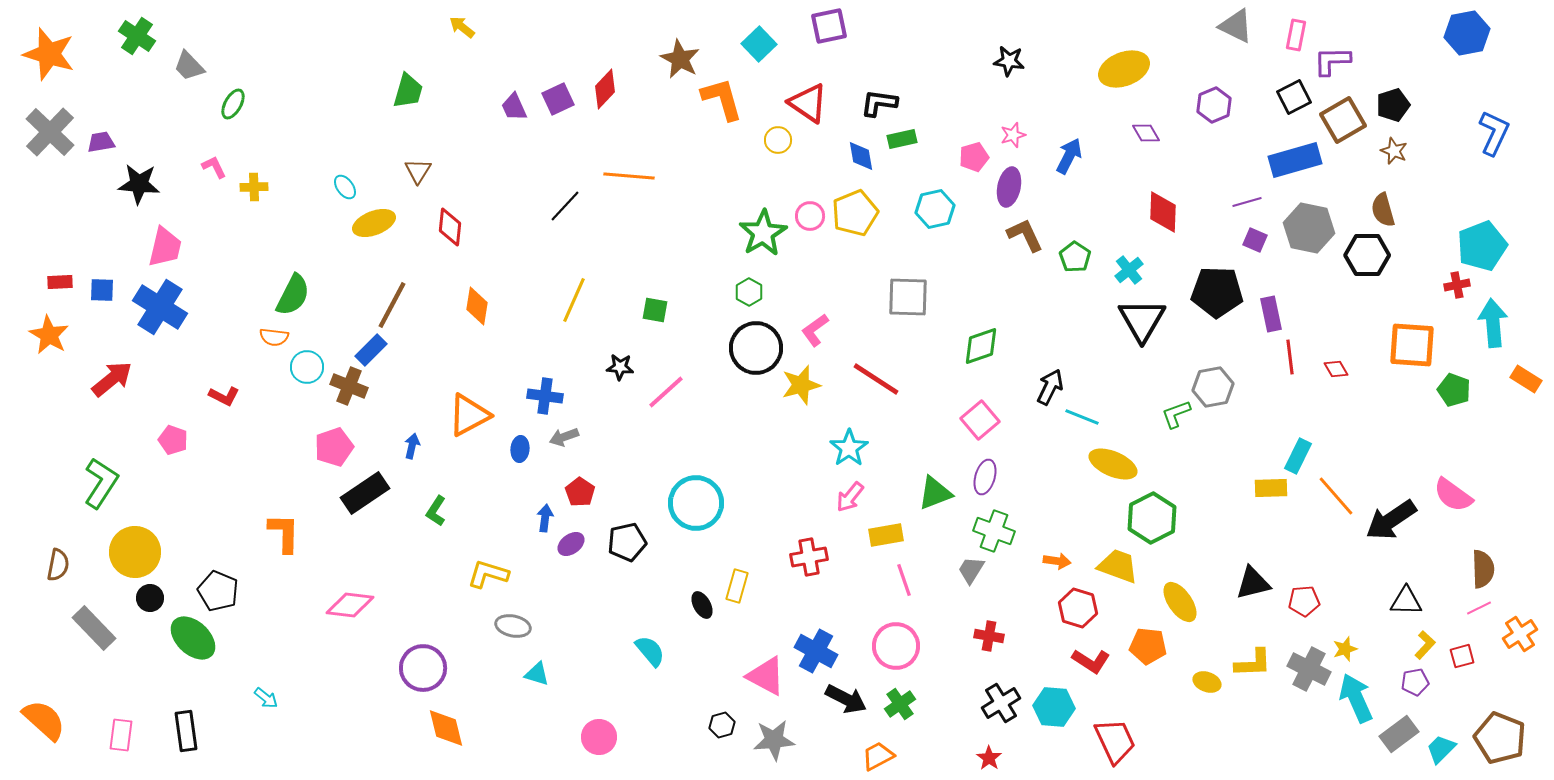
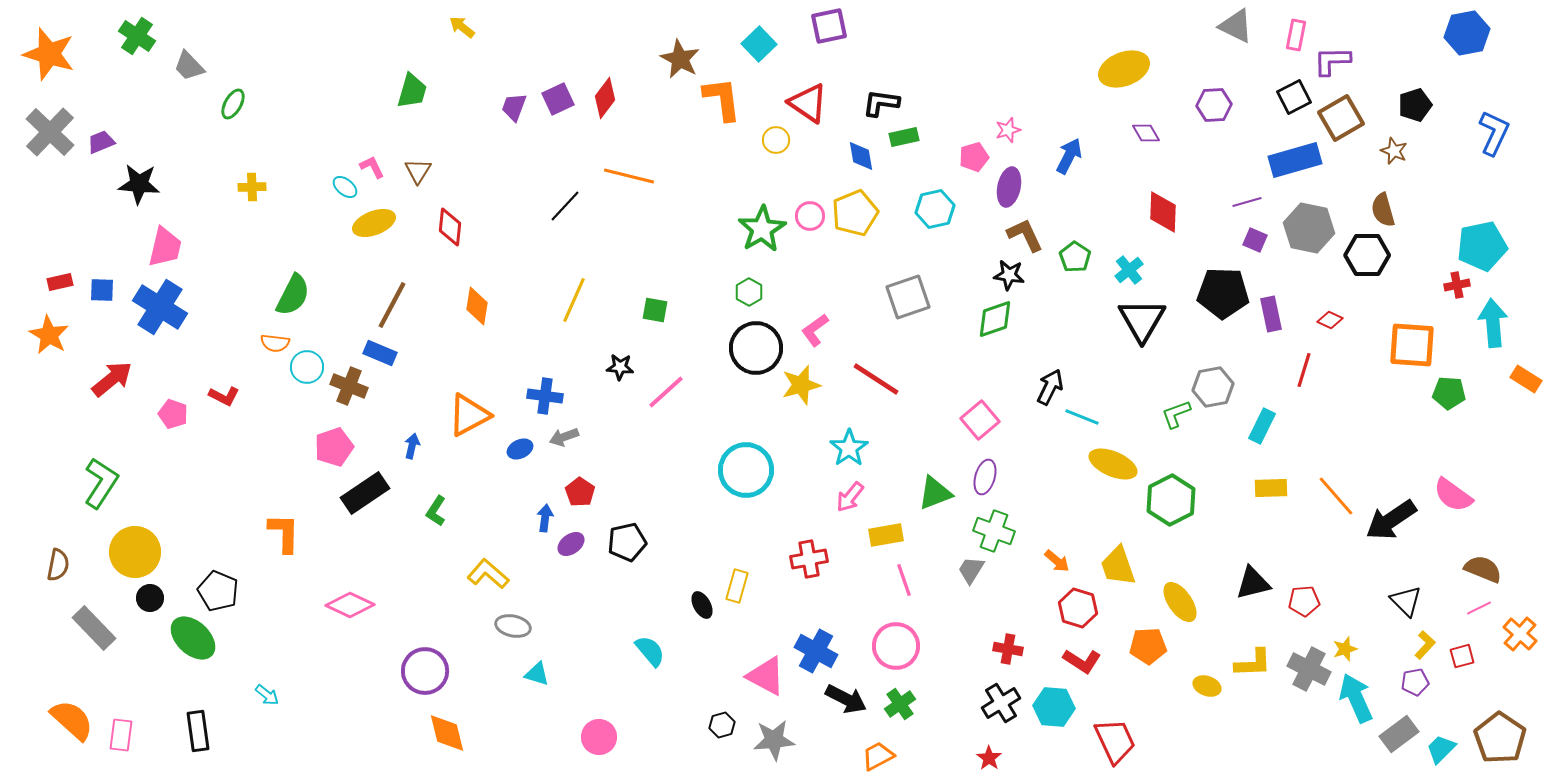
black star at (1009, 61): moved 214 px down
red diamond at (605, 89): moved 9 px down; rotated 6 degrees counterclockwise
green trapezoid at (408, 91): moved 4 px right
orange L-shape at (722, 99): rotated 9 degrees clockwise
black L-shape at (879, 103): moved 2 px right
purple hexagon at (1214, 105): rotated 20 degrees clockwise
black pentagon at (1393, 105): moved 22 px right
purple trapezoid at (514, 107): rotated 44 degrees clockwise
brown square at (1343, 120): moved 2 px left, 2 px up
pink star at (1013, 135): moved 5 px left, 5 px up
green rectangle at (902, 139): moved 2 px right, 2 px up
yellow circle at (778, 140): moved 2 px left
purple trapezoid at (101, 142): rotated 12 degrees counterclockwise
pink L-shape at (214, 167): moved 158 px right
orange line at (629, 176): rotated 9 degrees clockwise
yellow cross at (254, 187): moved 2 px left
cyan ellipse at (345, 187): rotated 15 degrees counterclockwise
green star at (763, 233): moved 1 px left, 4 px up
cyan pentagon at (1482, 246): rotated 9 degrees clockwise
red rectangle at (60, 282): rotated 10 degrees counterclockwise
black pentagon at (1217, 292): moved 6 px right, 1 px down
gray square at (908, 297): rotated 21 degrees counterclockwise
orange semicircle at (274, 337): moved 1 px right, 6 px down
green diamond at (981, 346): moved 14 px right, 27 px up
blue rectangle at (371, 350): moved 9 px right, 3 px down; rotated 68 degrees clockwise
red line at (1290, 357): moved 14 px right, 13 px down; rotated 24 degrees clockwise
red diamond at (1336, 369): moved 6 px left, 49 px up; rotated 35 degrees counterclockwise
green pentagon at (1454, 390): moved 5 px left, 3 px down; rotated 16 degrees counterclockwise
pink pentagon at (173, 440): moved 26 px up
blue ellipse at (520, 449): rotated 60 degrees clockwise
cyan rectangle at (1298, 456): moved 36 px left, 30 px up
cyan circle at (696, 503): moved 50 px right, 33 px up
green hexagon at (1152, 518): moved 19 px right, 18 px up
red cross at (809, 557): moved 2 px down
orange arrow at (1057, 561): rotated 32 degrees clockwise
yellow trapezoid at (1118, 566): rotated 129 degrees counterclockwise
brown semicircle at (1483, 569): rotated 66 degrees counterclockwise
yellow L-shape at (488, 574): rotated 24 degrees clockwise
black triangle at (1406, 601): rotated 44 degrees clockwise
pink diamond at (350, 605): rotated 18 degrees clockwise
orange cross at (1520, 634): rotated 16 degrees counterclockwise
red cross at (989, 636): moved 19 px right, 13 px down
orange pentagon at (1148, 646): rotated 9 degrees counterclockwise
red L-shape at (1091, 661): moved 9 px left
purple circle at (423, 668): moved 2 px right, 3 px down
yellow ellipse at (1207, 682): moved 4 px down
cyan arrow at (266, 698): moved 1 px right, 3 px up
orange semicircle at (44, 720): moved 28 px right
orange diamond at (446, 728): moved 1 px right, 5 px down
black rectangle at (186, 731): moved 12 px right
brown pentagon at (1500, 738): rotated 12 degrees clockwise
